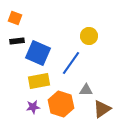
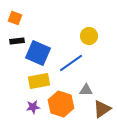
blue line: rotated 20 degrees clockwise
